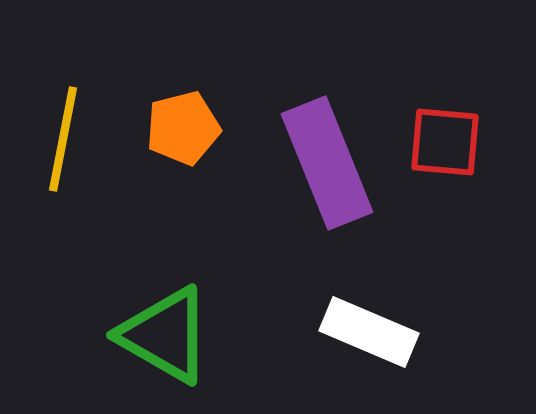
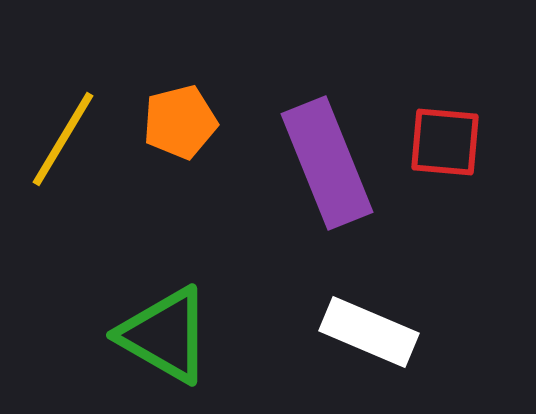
orange pentagon: moved 3 px left, 6 px up
yellow line: rotated 20 degrees clockwise
